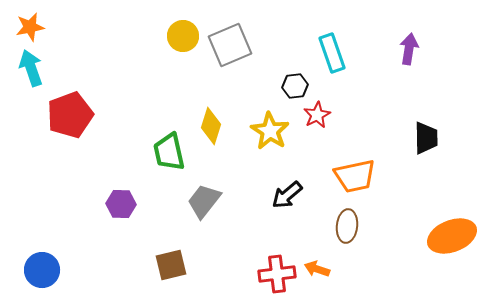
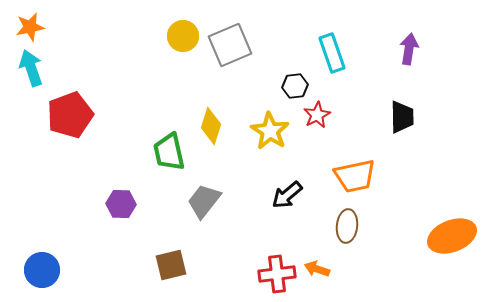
black trapezoid: moved 24 px left, 21 px up
